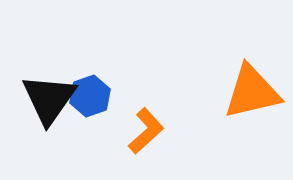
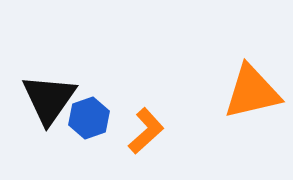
blue hexagon: moved 1 px left, 22 px down
